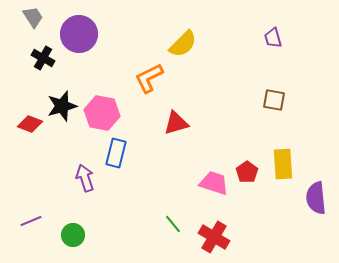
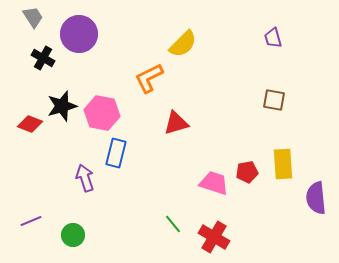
red pentagon: rotated 25 degrees clockwise
